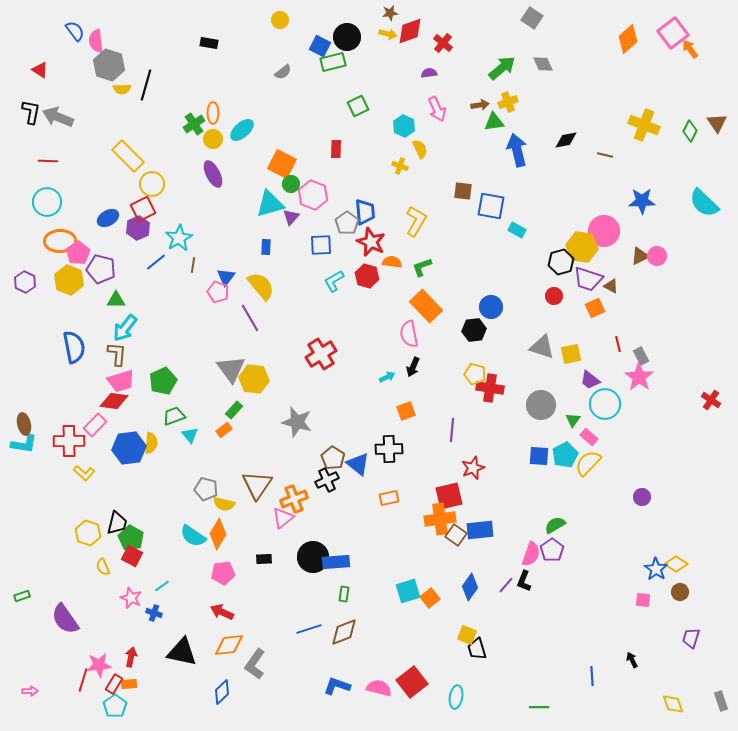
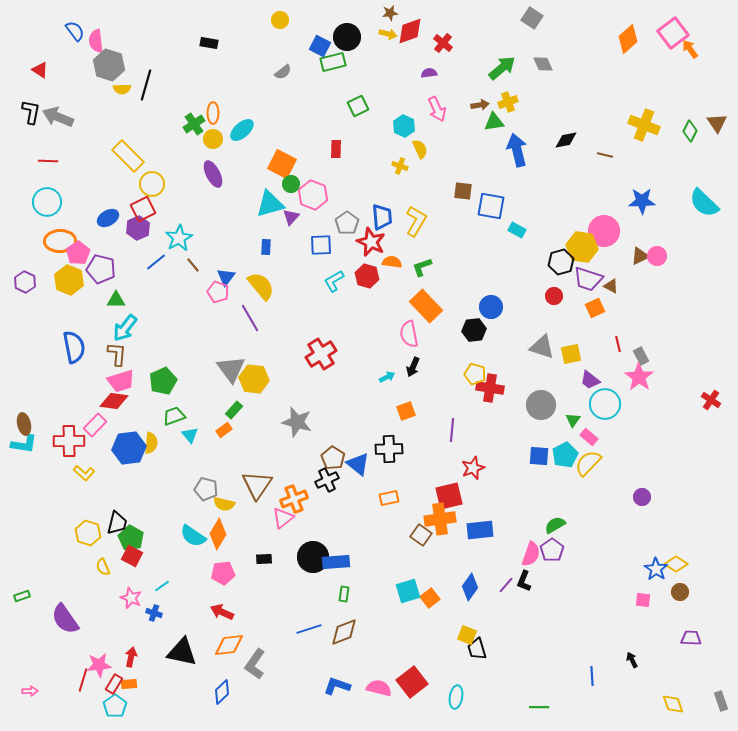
blue trapezoid at (365, 212): moved 17 px right, 5 px down
brown line at (193, 265): rotated 49 degrees counterclockwise
brown square at (456, 535): moved 35 px left
purple trapezoid at (691, 638): rotated 75 degrees clockwise
